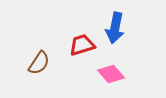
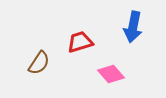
blue arrow: moved 18 px right, 1 px up
red trapezoid: moved 2 px left, 3 px up
